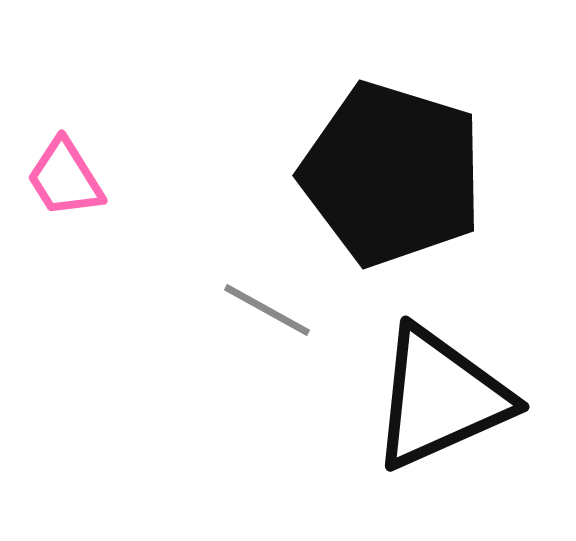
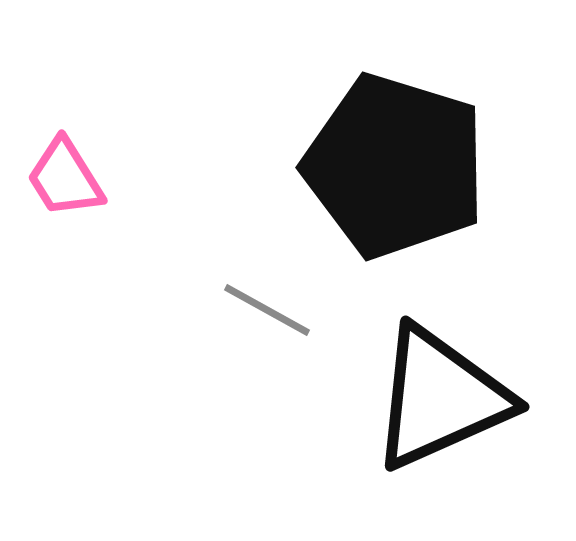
black pentagon: moved 3 px right, 8 px up
